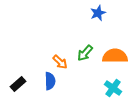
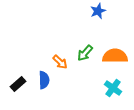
blue star: moved 2 px up
blue semicircle: moved 6 px left, 1 px up
